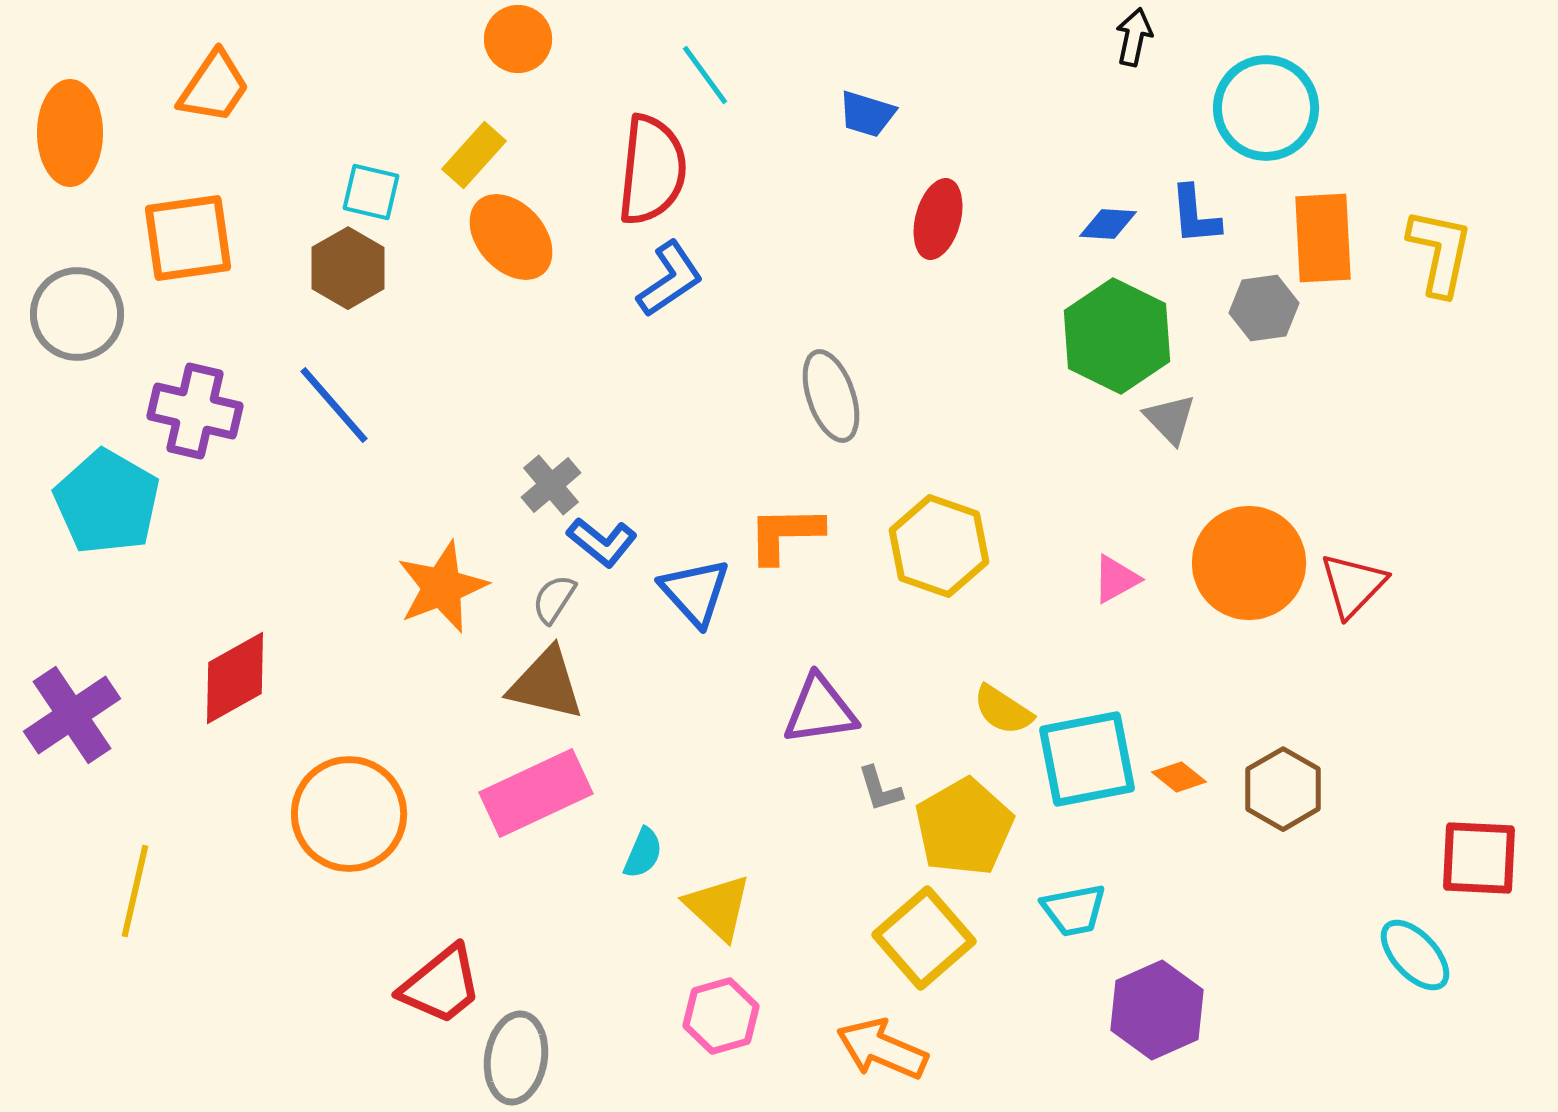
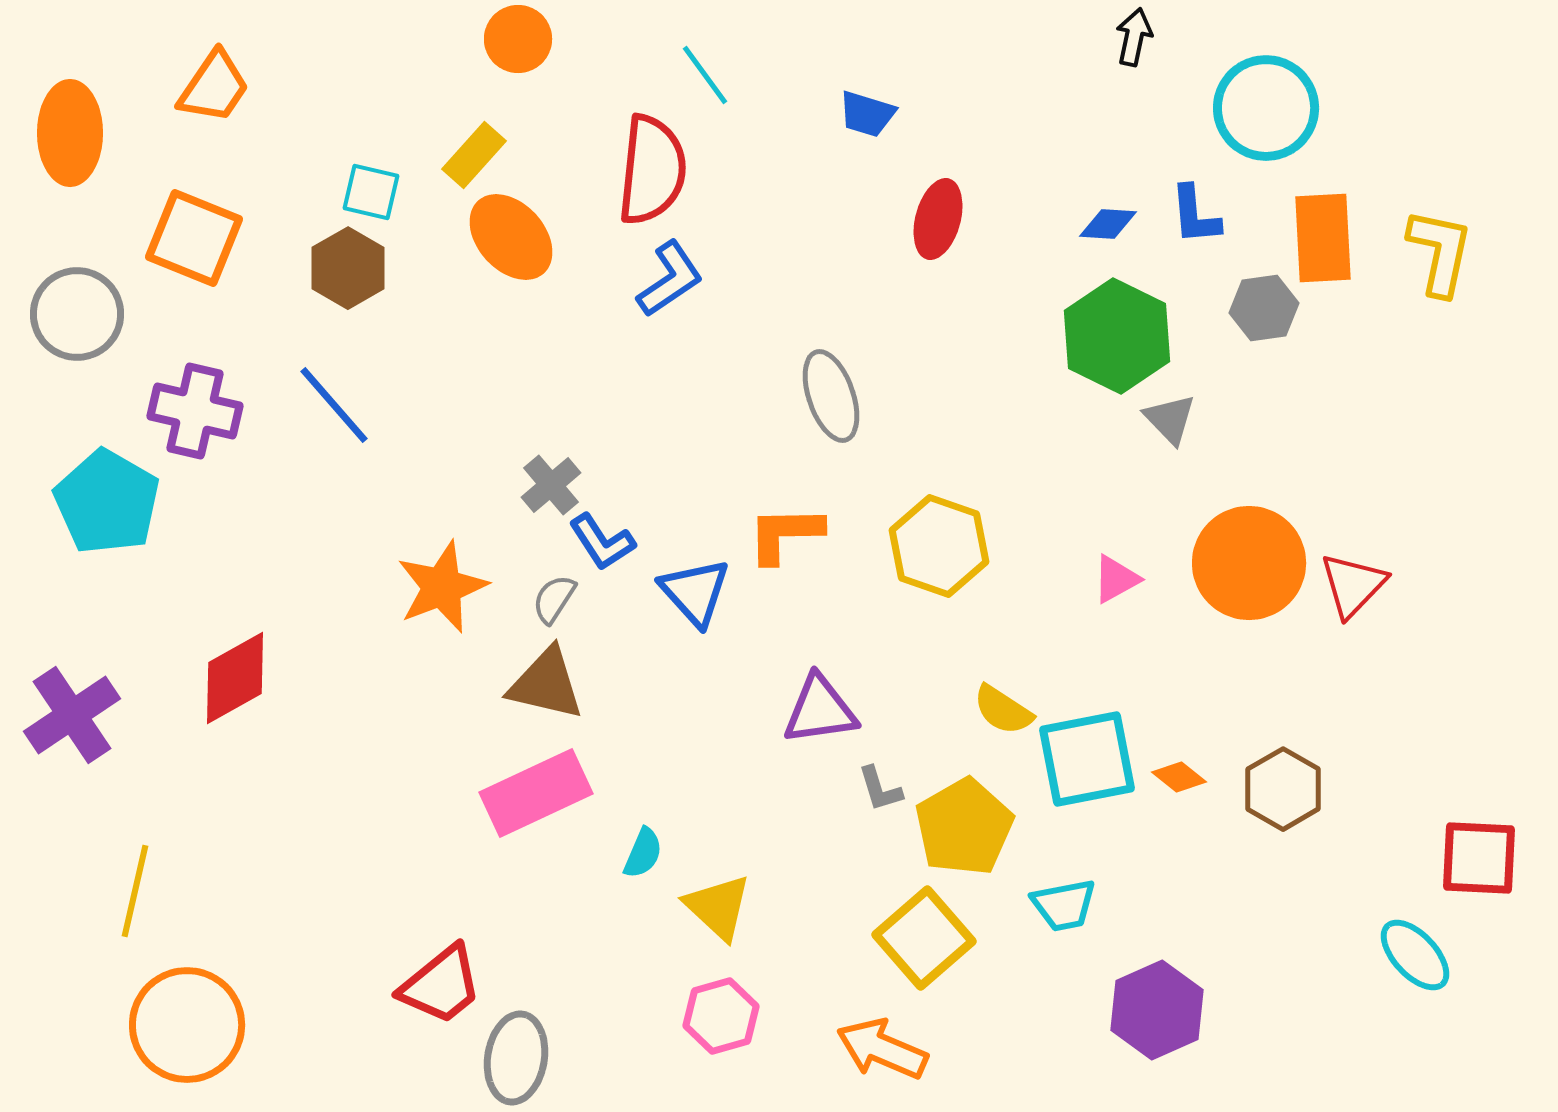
orange square at (188, 238): moved 6 px right; rotated 30 degrees clockwise
blue L-shape at (602, 542): rotated 18 degrees clockwise
orange circle at (349, 814): moved 162 px left, 211 px down
cyan trapezoid at (1074, 910): moved 10 px left, 5 px up
